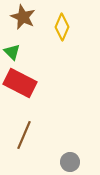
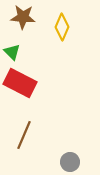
brown star: rotated 20 degrees counterclockwise
